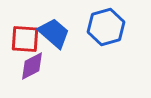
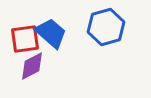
blue trapezoid: moved 3 px left
red square: rotated 12 degrees counterclockwise
